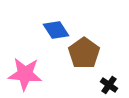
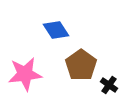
brown pentagon: moved 3 px left, 12 px down
pink star: rotated 12 degrees counterclockwise
